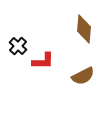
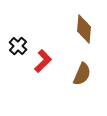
red L-shape: rotated 45 degrees counterclockwise
brown semicircle: moved 1 px left, 2 px up; rotated 40 degrees counterclockwise
